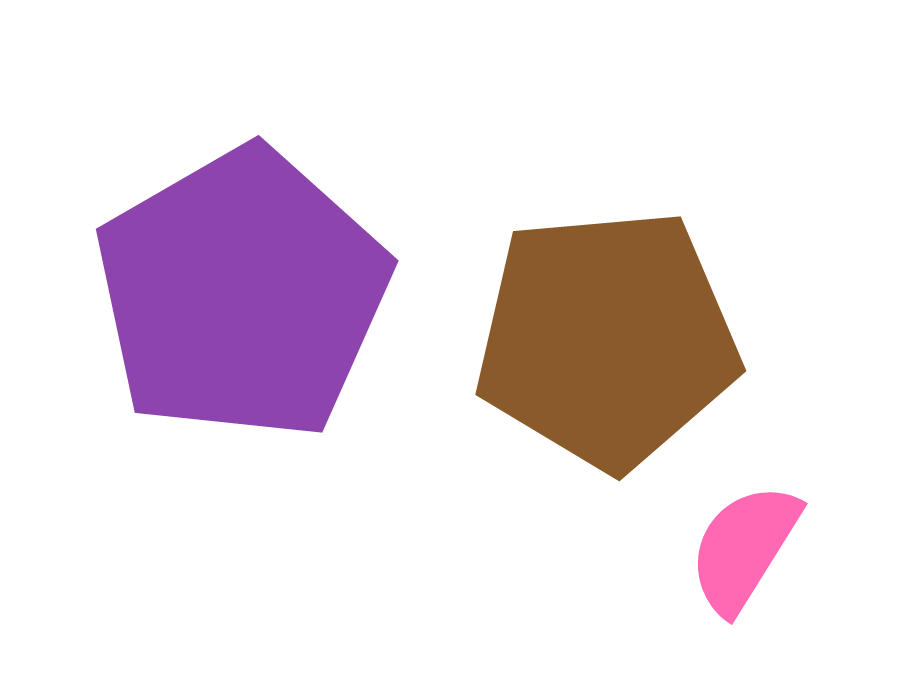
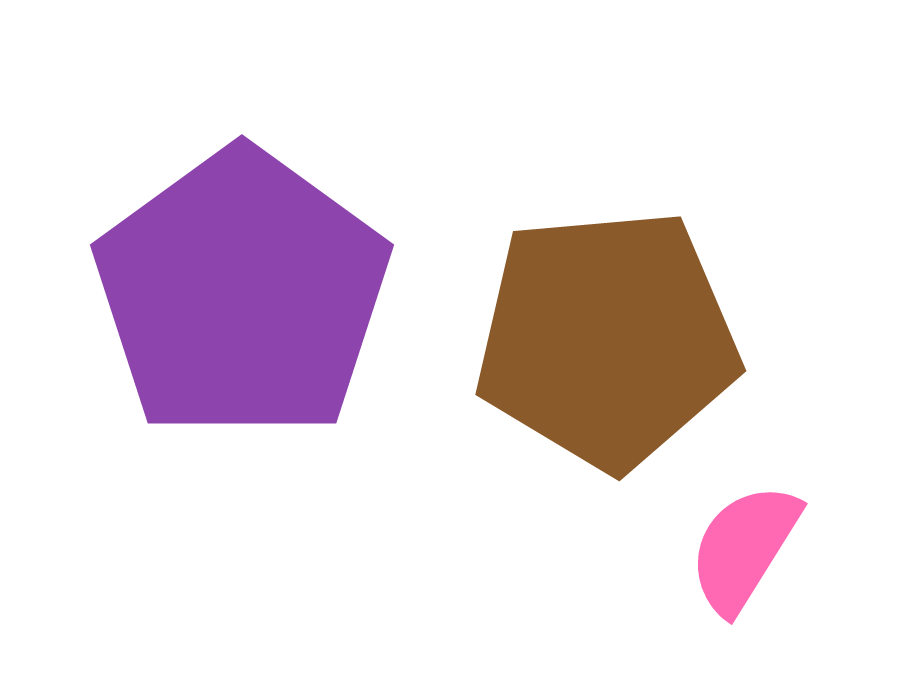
purple pentagon: rotated 6 degrees counterclockwise
